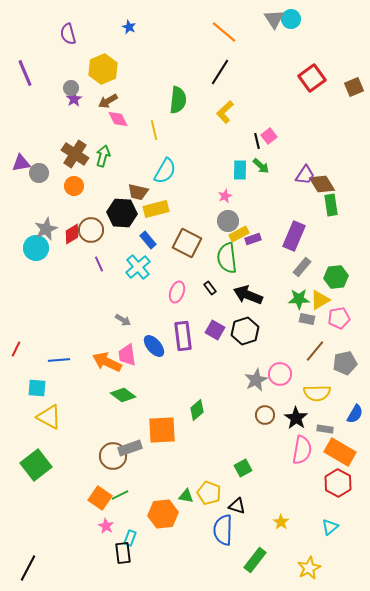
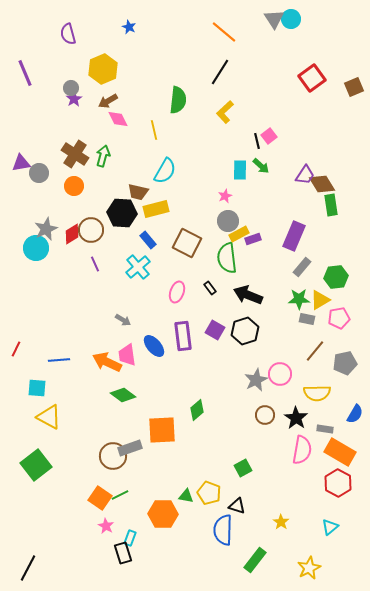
purple line at (99, 264): moved 4 px left
orange hexagon at (163, 514): rotated 8 degrees clockwise
black rectangle at (123, 553): rotated 10 degrees counterclockwise
